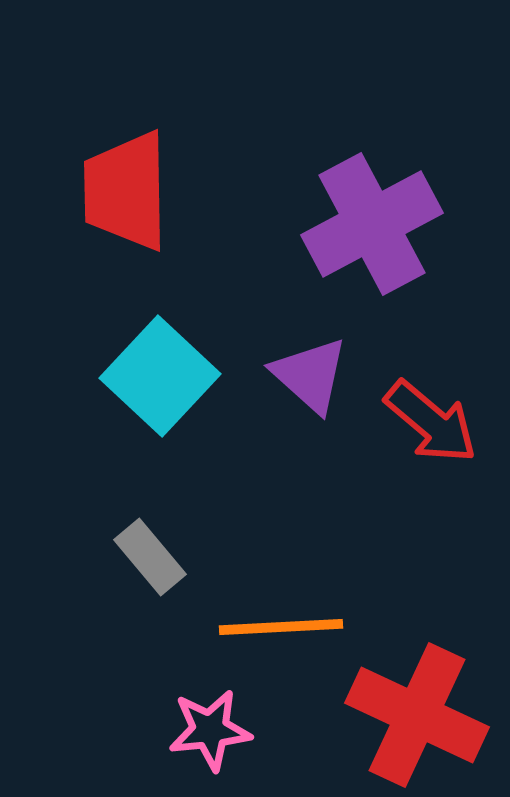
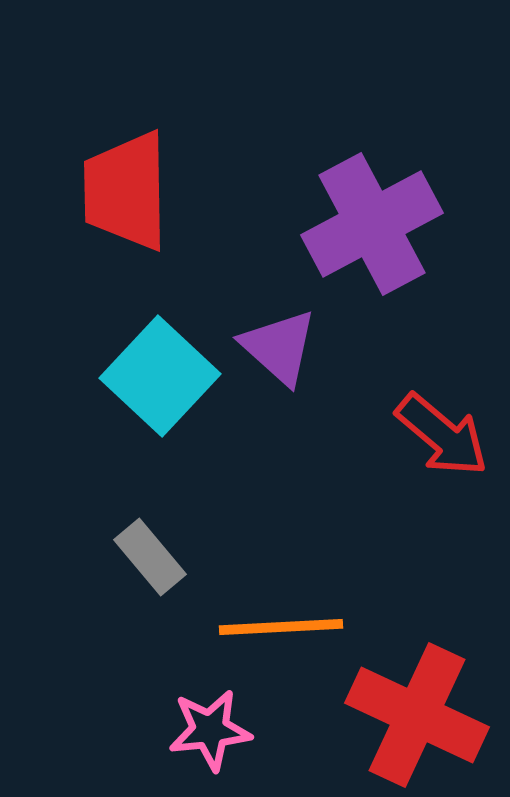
purple triangle: moved 31 px left, 28 px up
red arrow: moved 11 px right, 13 px down
